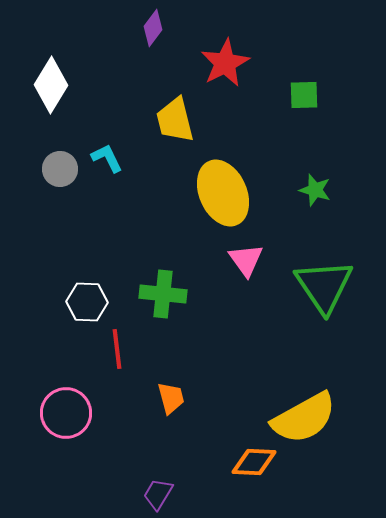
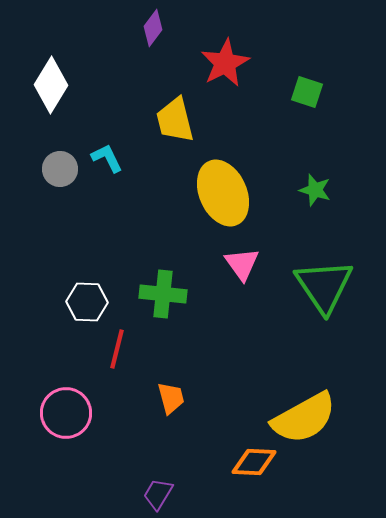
green square: moved 3 px right, 3 px up; rotated 20 degrees clockwise
pink triangle: moved 4 px left, 4 px down
red line: rotated 21 degrees clockwise
